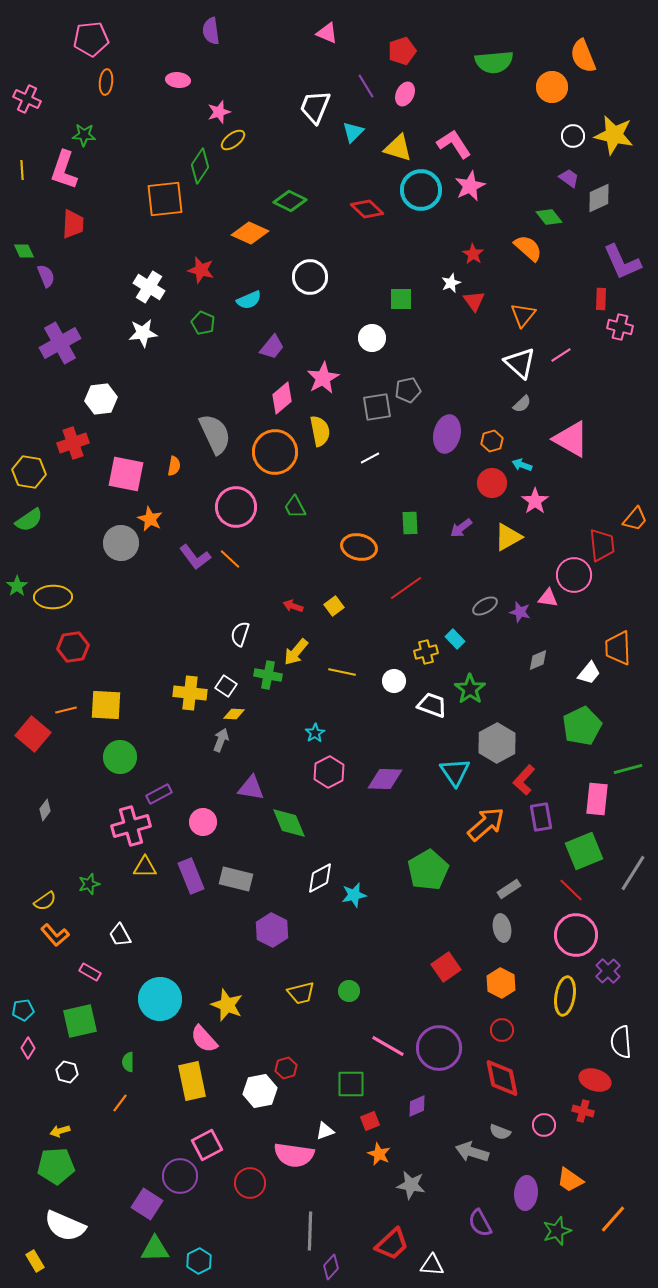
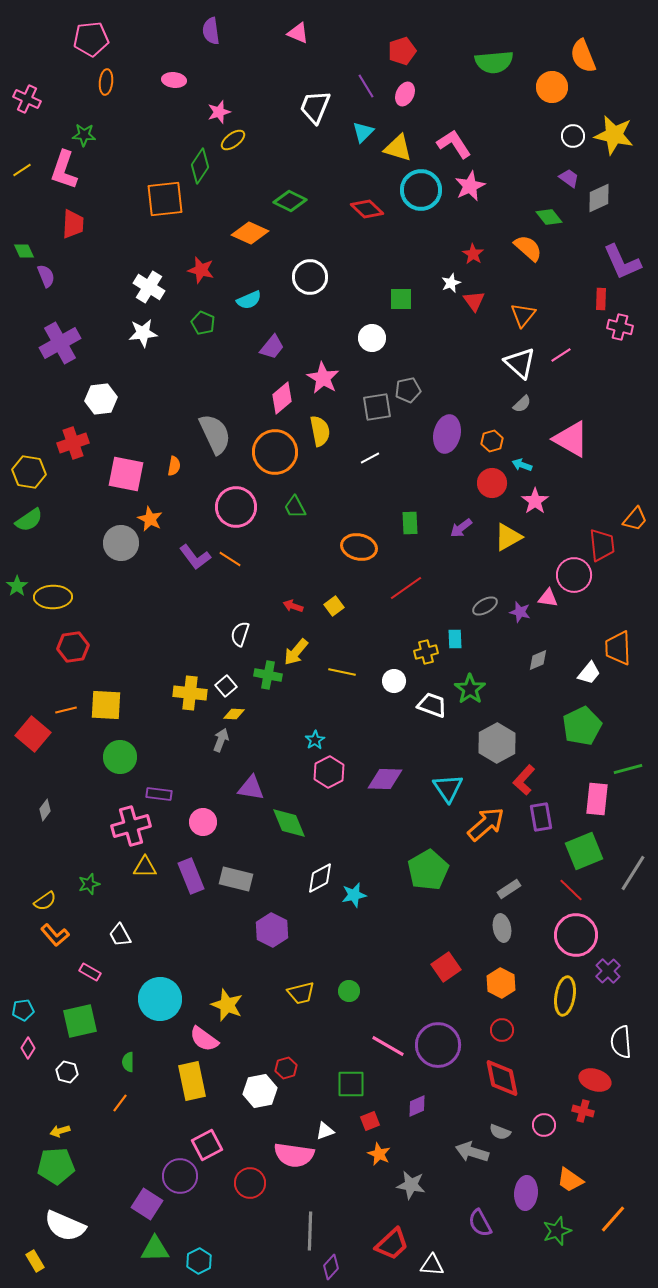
pink triangle at (327, 33): moved 29 px left
pink ellipse at (178, 80): moved 4 px left
cyan triangle at (353, 132): moved 10 px right
yellow line at (22, 170): rotated 60 degrees clockwise
pink star at (323, 378): rotated 12 degrees counterclockwise
orange line at (230, 559): rotated 10 degrees counterclockwise
cyan rectangle at (455, 639): rotated 42 degrees clockwise
white square at (226, 686): rotated 15 degrees clockwise
cyan star at (315, 733): moved 7 px down
cyan triangle at (455, 772): moved 7 px left, 16 px down
purple rectangle at (159, 794): rotated 35 degrees clockwise
pink semicircle at (204, 1039): rotated 12 degrees counterclockwise
purple circle at (439, 1048): moved 1 px left, 3 px up
